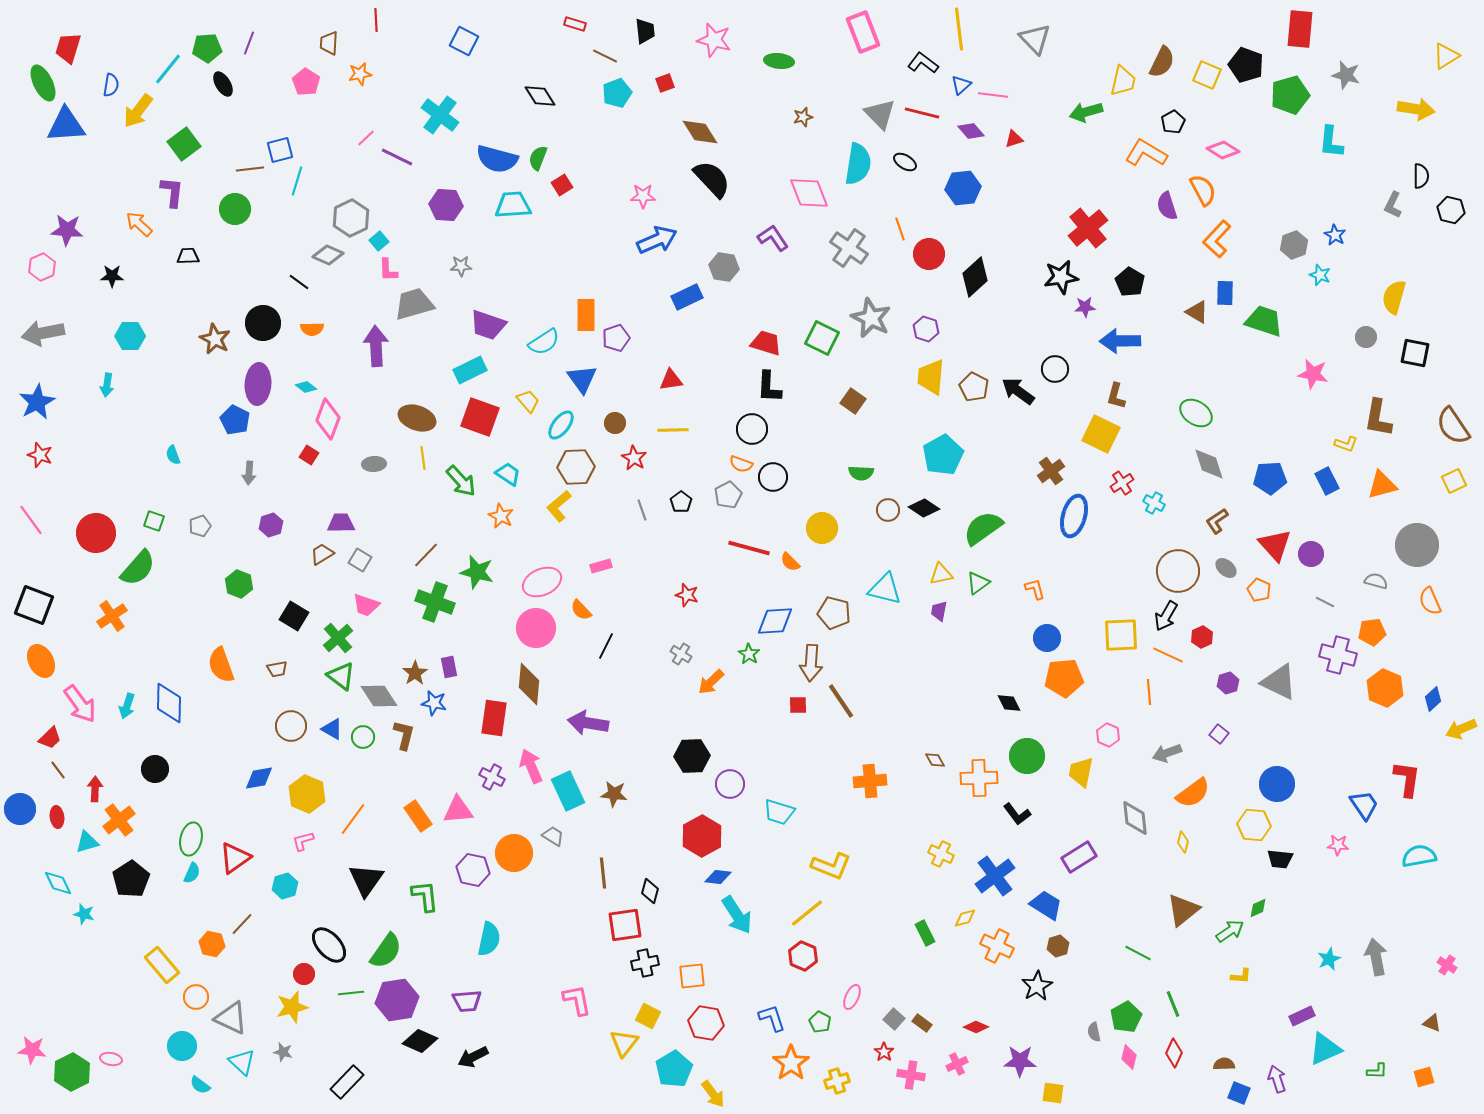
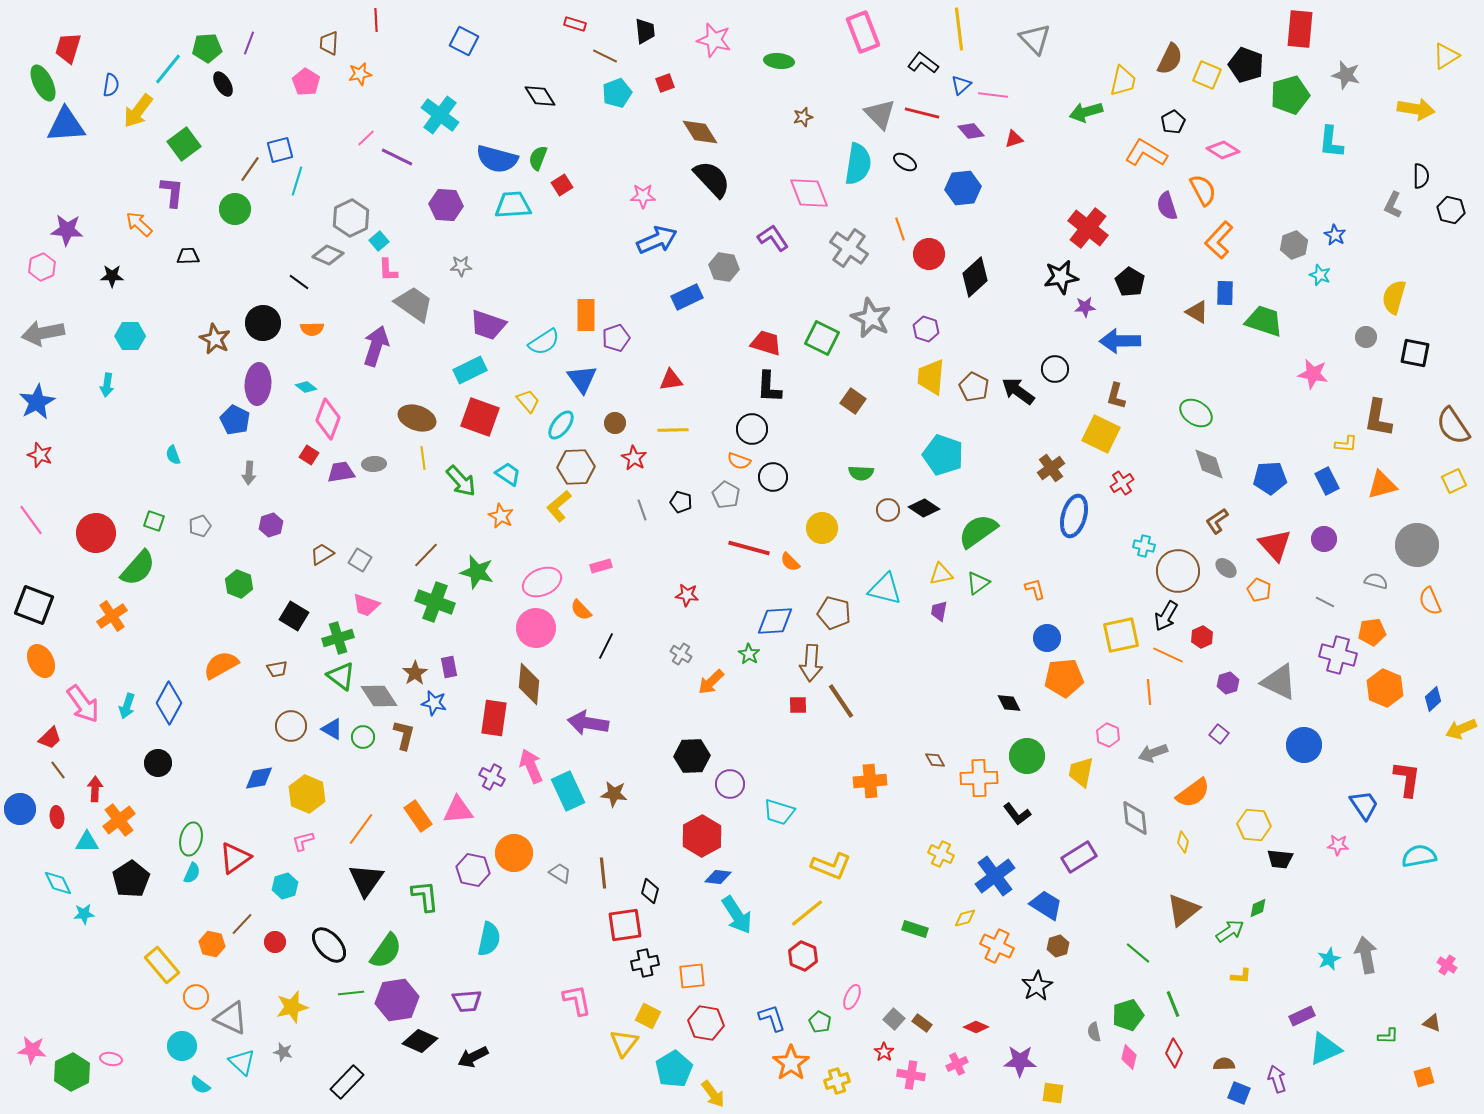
brown semicircle at (1162, 62): moved 8 px right, 3 px up
brown line at (250, 169): rotated 48 degrees counterclockwise
red cross at (1088, 228): rotated 12 degrees counterclockwise
orange L-shape at (1217, 239): moved 2 px right, 1 px down
gray trapezoid at (414, 304): rotated 51 degrees clockwise
purple arrow at (376, 346): rotated 21 degrees clockwise
yellow L-shape at (1346, 444): rotated 15 degrees counterclockwise
cyan pentagon at (943, 455): rotated 24 degrees counterclockwise
orange semicircle at (741, 464): moved 2 px left, 3 px up
brown cross at (1051, 471): moved 3 px up
gray pentagon at (728, 495): moved 2 px left; rotated 16 degrees counterclockwise
black pentagon at (681, 502): rotated 20 degrees counterclockwise
cyan cross at (1154, 503): moved 10 px left, 43 px down; rotated 15 degrees counterclockwise
purple trapezoid at (341, 523): moved 51 px up; rotated 8 degrees counterclockwise
green semicircle at (983, 528): moved 5 px left, 3 px down
purple circle at (1311, 554): moved 13 px right, 15 px up
red star at (687, 595): rotated 10 degrees counterclockwise
yellow square at (1121, 635): rotated 9 degrees counterclockwise
green cross at (338, 638): rotated 24 degrees clockwise
orange semicircle at (221, 665): rotated 81 degrees clockwise
blue diamond at (169, 703): rotated 27 degrees clockwise
pink arrow at (80, 704): moved 3 px right
gray arrow at (1167, 753): moved 14 px left
black circle at (155, 769): moved 3 px right, 6 px up
blue circle at (1277, 784): moved 27 px right, 39 px up
orange line at (353, 819): moved 8 px right, 10 px down
gray trapezoid at (553, 836): moved 7 px right, 37 px down
cyan triangle at (87, 842): rotated 15 degrees clockwise
cyan star at (84, 914): rotated 20 degrees counterclockwise
green rectangle at (925, 933): moved 10 px left, 4 px up; rotated 45 degrees counterclockwise
green line at (1138, 953): rotated 12 degrees clockwise
gray arrow at (1376, 957): moved 10 px left, 2 px up
red circle at (304, 974): moved 29 px left, 32 px up
green pentagon at (1126, 1017): moved 2 px right, 2 px up; rotated 12 degrees clockwise
green L-shape at (1377, 1071): moved 11 px right, 35 px up
